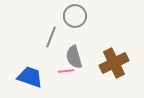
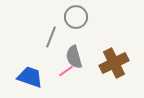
gray circle: moved 1 px right, 1 px down
pink line: rotated 28 degrees counterclockwise
